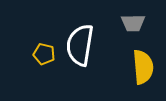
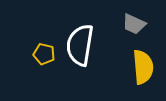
gray trapezoid: moved 1 px right, 1 px down; rotated 25 degrees clockwise
